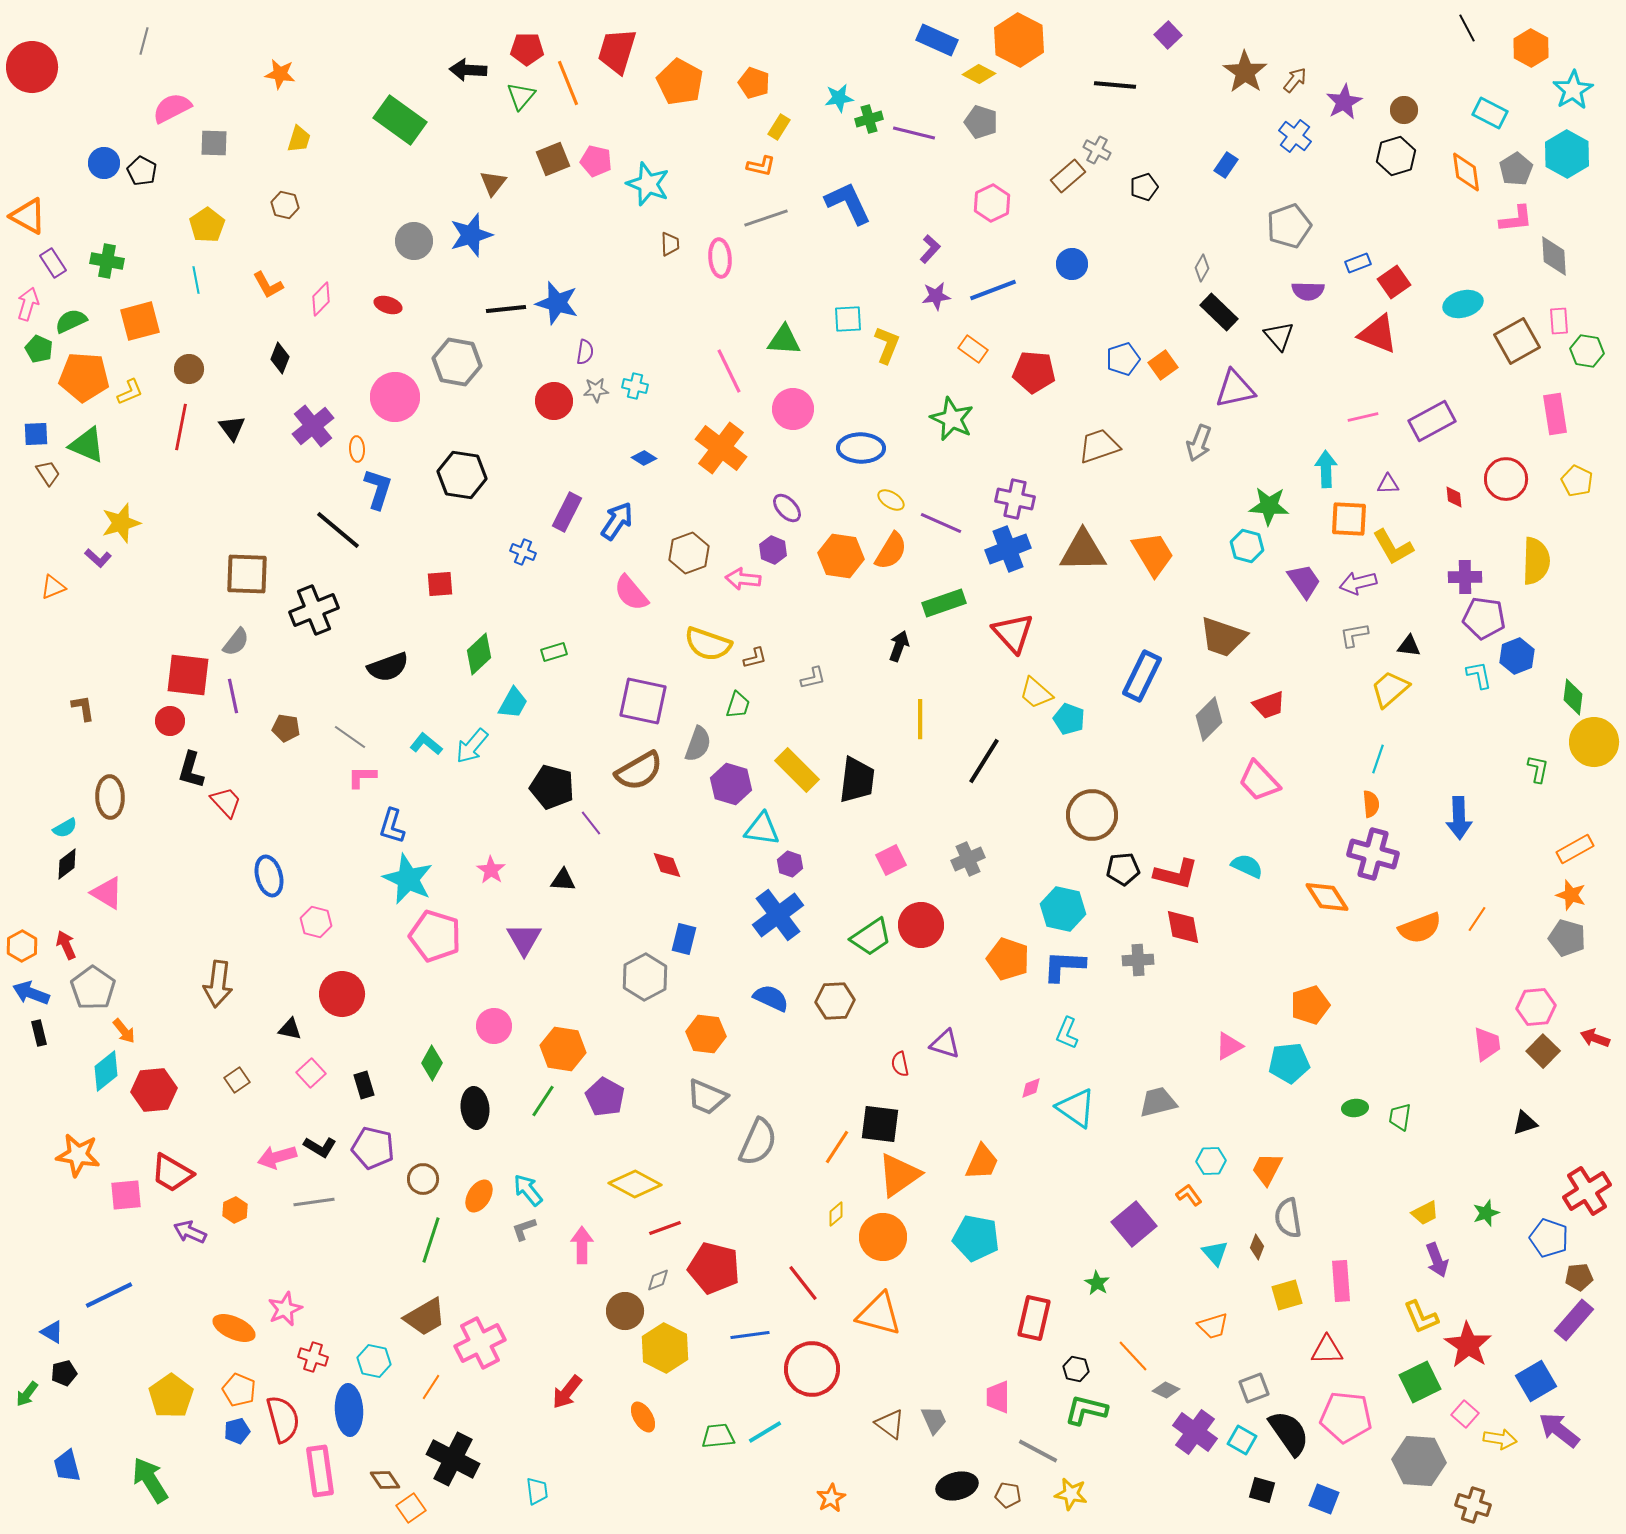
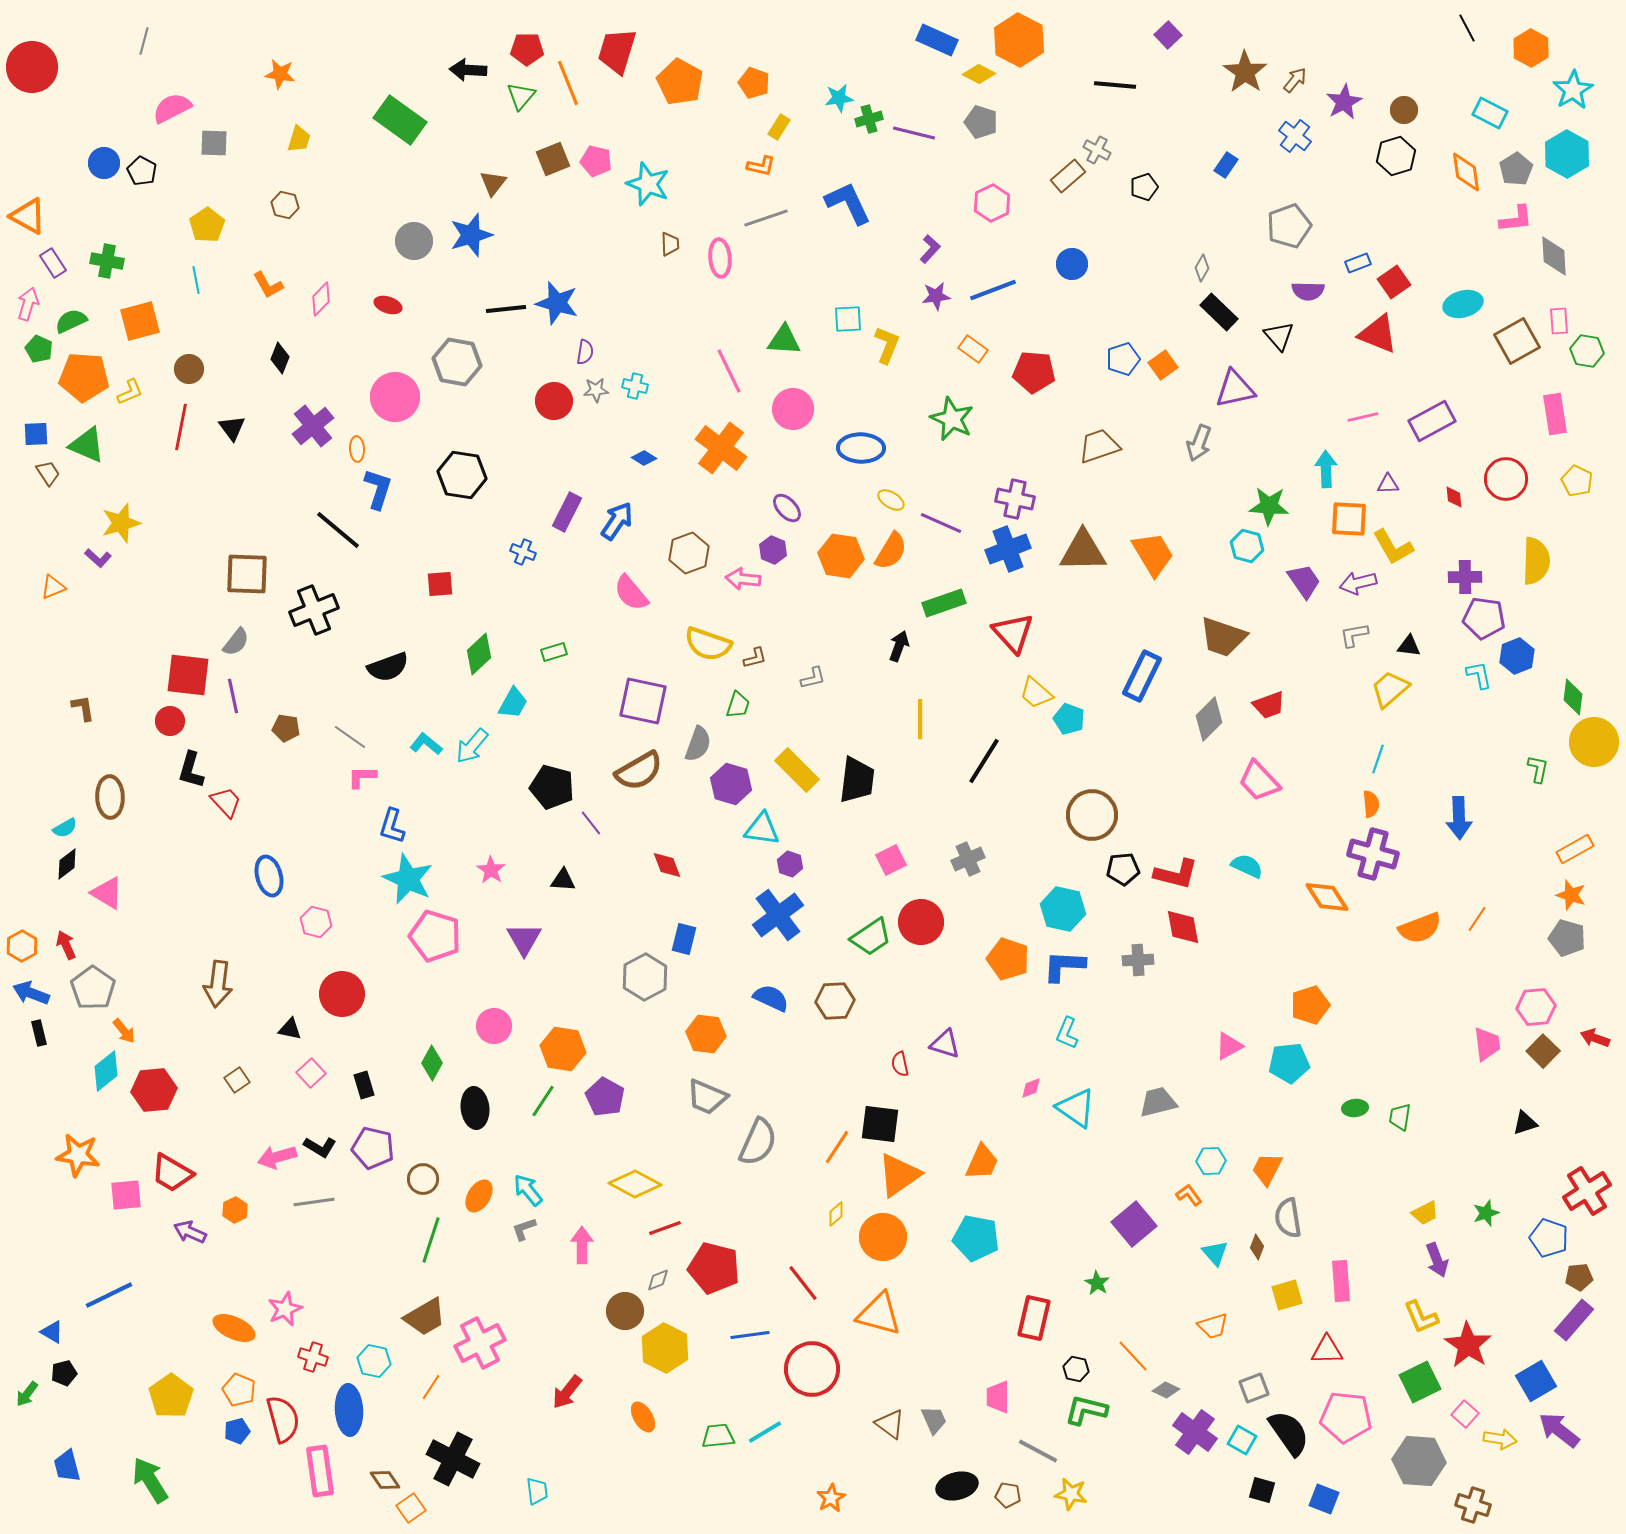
red circle at (921, 925): moved 3 px up
